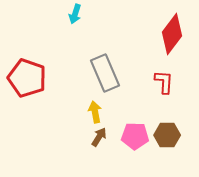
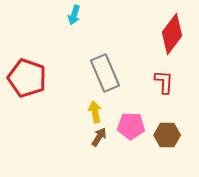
cyan arrow: moved 1 px left, 1 px down
pink pentagon: moved 4 px left, 10 px up
